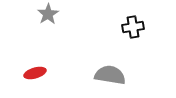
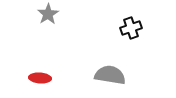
black cross: moved 2 px left, 1 px down; rotated 10 degrees counterclockwise
red ellipse: moved 5 px right, 5 px down; rotated 20 degrees clockwise
